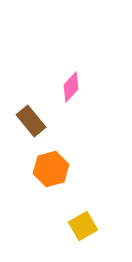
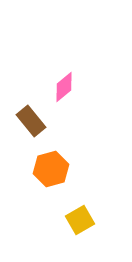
pink diamond: moved 7 px left; rotated 8 degrees clockwise
yellow square: moved 3 px left, 6 px up
